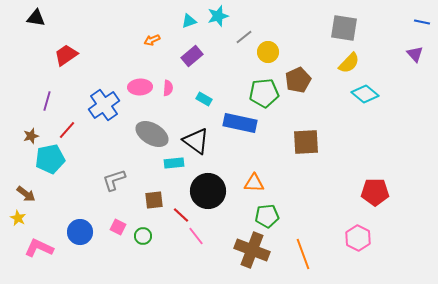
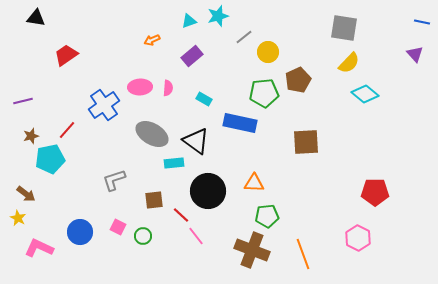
purple line at (47, 101): moved 24 px left; rotated 60 degrees clockwise
